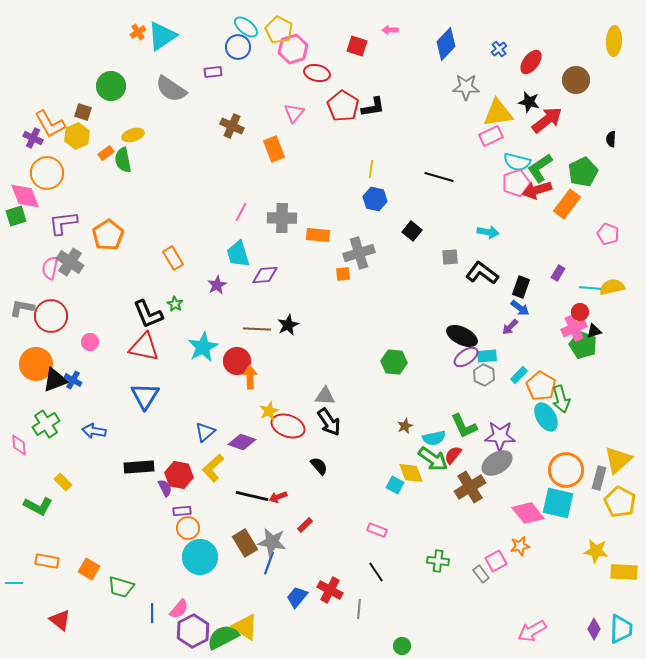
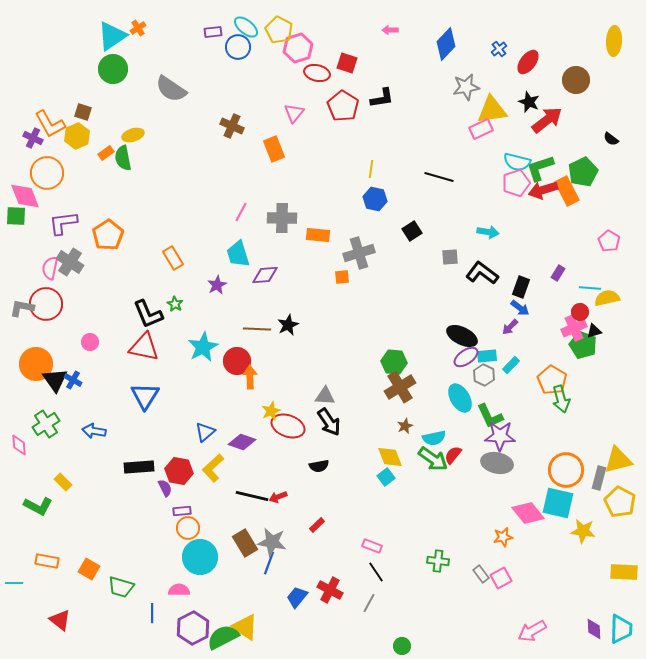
orange cross at (138, 32): moved 4 px up
cyan triangle at (162, 36): moved 50 px left
red square at (357, 46): moved 10 px left, 17 px down
pink hexagon at (293, 49): moved 5 px right, 1 px up
red ellipse at (531, 62): moved 3 px left
purple rectangle at (213, 72): moved 40 px up
green circle at (111, 86): moved 2 px right, 17 px up
gray star at (466, 87): rotated 12 degrees counterclockwise
black star at (529, 102): rotated 10 degrees clockwise
black L-shape at (373, 107): moved 9 px right, 9 px up
yellow triangle at (498, 113): moved 6 px left, 3 px up
pink rectangle at (491, 136): moved 10 px left, 7 px up
black semicircle at (611, 139): rotated 56 degrees counterclockwise
green semicircle at (123, 160): moved 2 px up
green L-shape at (540, 168): rotated 16 degrees clockwise
red arrow at (537, 190): moved 6 px right
orange rectangle at (567, 204): moved 13 px up; rotated 64 degrees counterclockwise
green square at (16, 216): rotated 20 degrees clockwise
black square at (412, 231): rotated 18 degrees clockwise
pink pentagon at (608, 234): moved 1 px right, 7 px down; rotated 10 degrees clockwise
orange square at (343, 274): moved 1 px left, 3 px down
yellow semicircle at (612, 287): moved 5 px left, 11 px down
red circle at (51, 316): moved 5 px left, 12 px up
cyan rectangle at (519, 375): moved 8 px left, 10 px up
black triangle at (55, 380): rotated 44 degrees counterclockwise
orange pentagon at (541, 386): moved 11 px right, 6 px up
yellow star at (269, 411): moved 2 px right
cyan ellipse at (546, 417): moved 86 px left, 19 px up
green L-shape at (464, 426): moved 26 px right, 10 px up
yellow triangle at (618, 460): rotated 28 degrees clockwise
gray ellipse at (497, 463): rotated 44 degrees clockwise
black semicircle at (319, 466): rotated 120 degrees clockwise
yellow diamond at (411, 473): moved 21 px left, 16 px up
red hexagon at (179, 475): moved 4 px up
cyan square at (395, 485): moved 9 px left, 8 px up; rotated 24 degrees clockwise
brown cross at (470, 487): moved 70 px left, 100 px up
red rectangle at (305, 525): moved 12 px right
pink rectangle at (377, 530): moved 5 px left, 16 px down
orange star at (520, 546): moved 17 px left, 9 px up
yellow star at (596, 551): moved 13 px left, 20 px up
pink square at (496, 561): moved 5 px right, 17 px down
pink semicircle at (179, 609): moved 19 px up; rotated 130 degrees counterclockwise
gray line at (359, 609): moved 10 px right, 6 px up; rotated 24 degrees clockwise
purple diamond at (594, 629): rotated 30 degrees counterclockwise
purple hexagon at (193, 631): moved 3 px up
